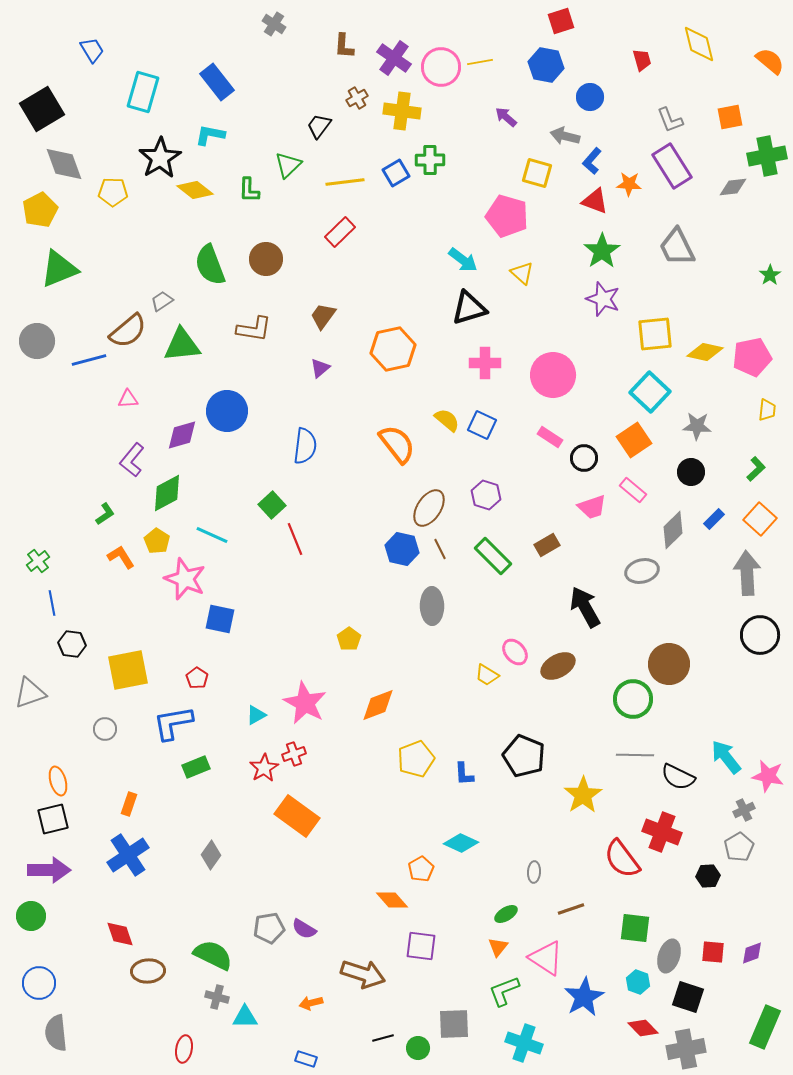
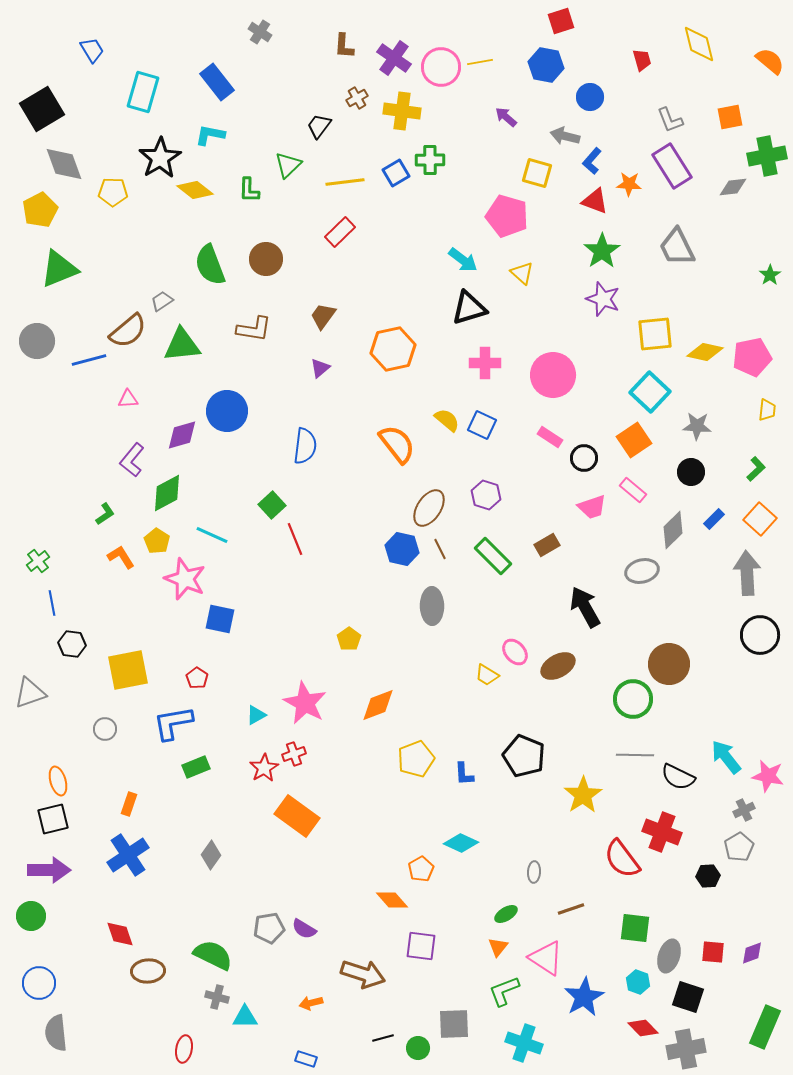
gray cross at (274, 24): moved 14 px left, 8 px down
